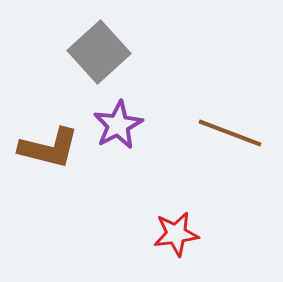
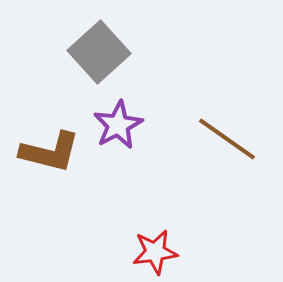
brown line: moved 3 px left, 6 px down; rotated 14 degrees clockwise
brown L-shape: moved 1 px right, 4 px down
red star: moved 21 px left, 18 px down
